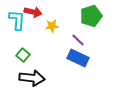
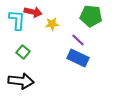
green pentagon: rotated 25 degrees clockwise
yellow star: moved 2 px up
green square: moved 3 px up
black arrow: moved 11 px left, 3 px down
